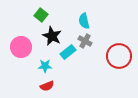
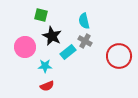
green square: rotated 24 degrees counterclockwise
pink circle: moved 4 px right
